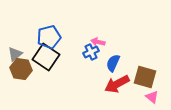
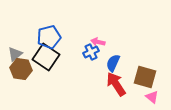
red arrow: moved 1 px left; rotated 85 degrees clockwise
